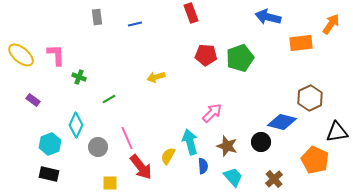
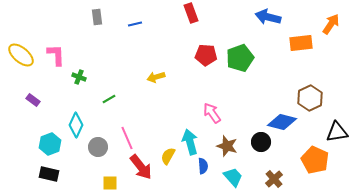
pink arrow: rotated 80 degrees counterclockwise
